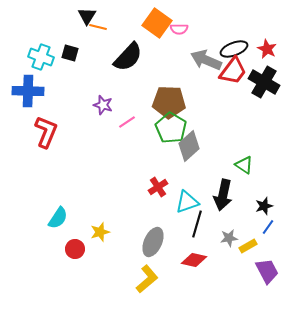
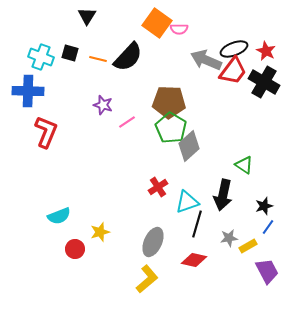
orange line: moved 32 px down
red star: moved 1 px left, 2 px down
cyan semicircle: moved 1 px right, 2 px up; rotated 35 degrees clockwise
